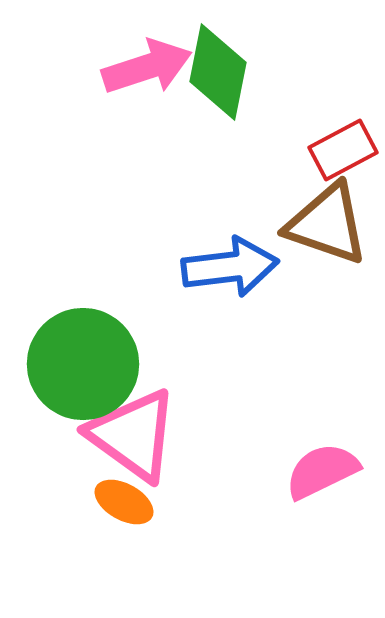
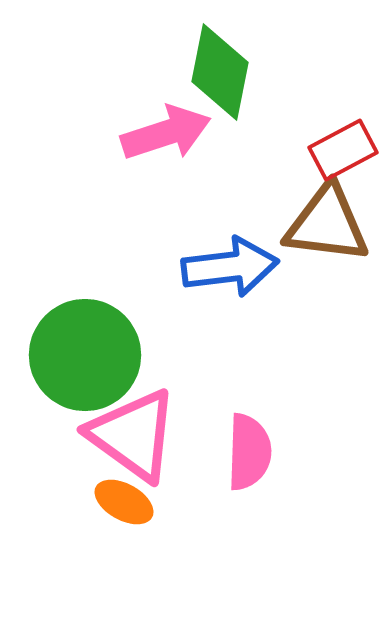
pink arrow: moved 19 px right, 66 px down
green diamond: moved 2 px right
brown triangle: rotated 12 degrees counterclockwise
green circle: moved 2 px right, 9 px up
pink semicircle: moved 73 px left, 19 px up; rotated 118 degrees clockwise
